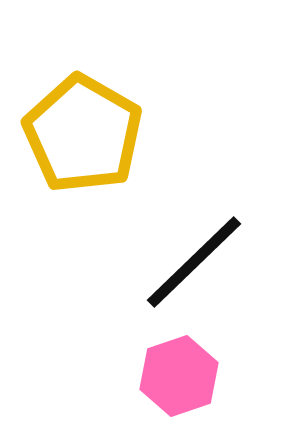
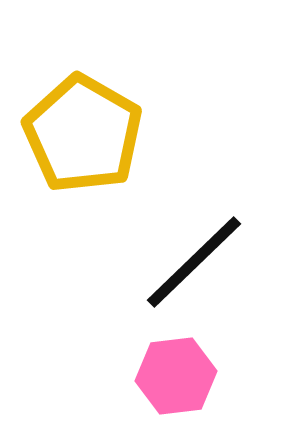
pink hexagon: moved 3 px left; rotated 12 degrees clockwise
